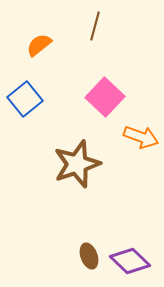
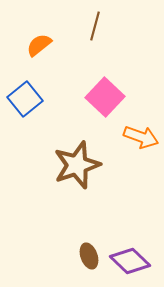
brown star: moved 1 px down
